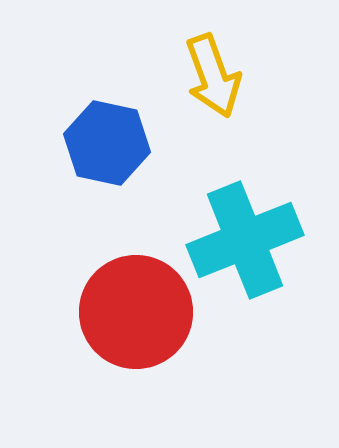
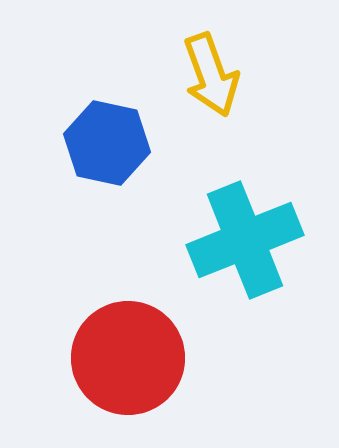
yellow arrow: moved 2 px left, 1 px up
red circle: moved 8 px left, 46 px down
